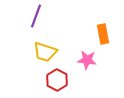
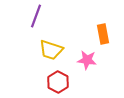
yellow trapezoid: moved 6 px right, 2 px up
red hexagon: moved 1 px right, 2 px down
